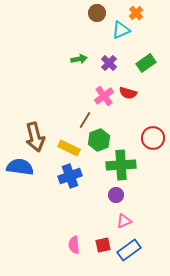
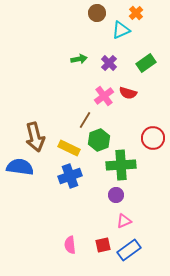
pink semicircle: moved 4 px left
